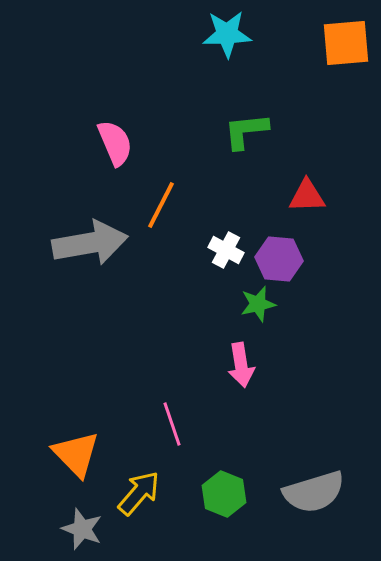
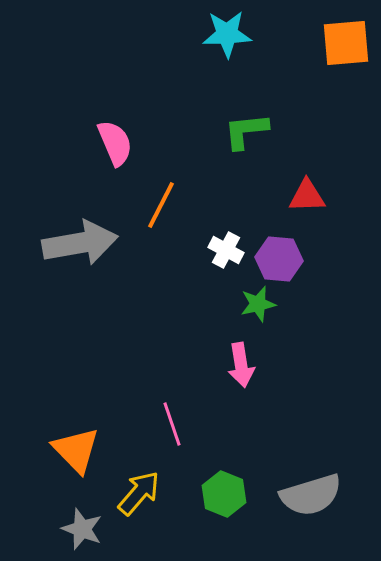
gray arrow: moved 10 px left
orange triangle: moved 4 px up
gray semicircle: moved 3 px left, 3 px down
